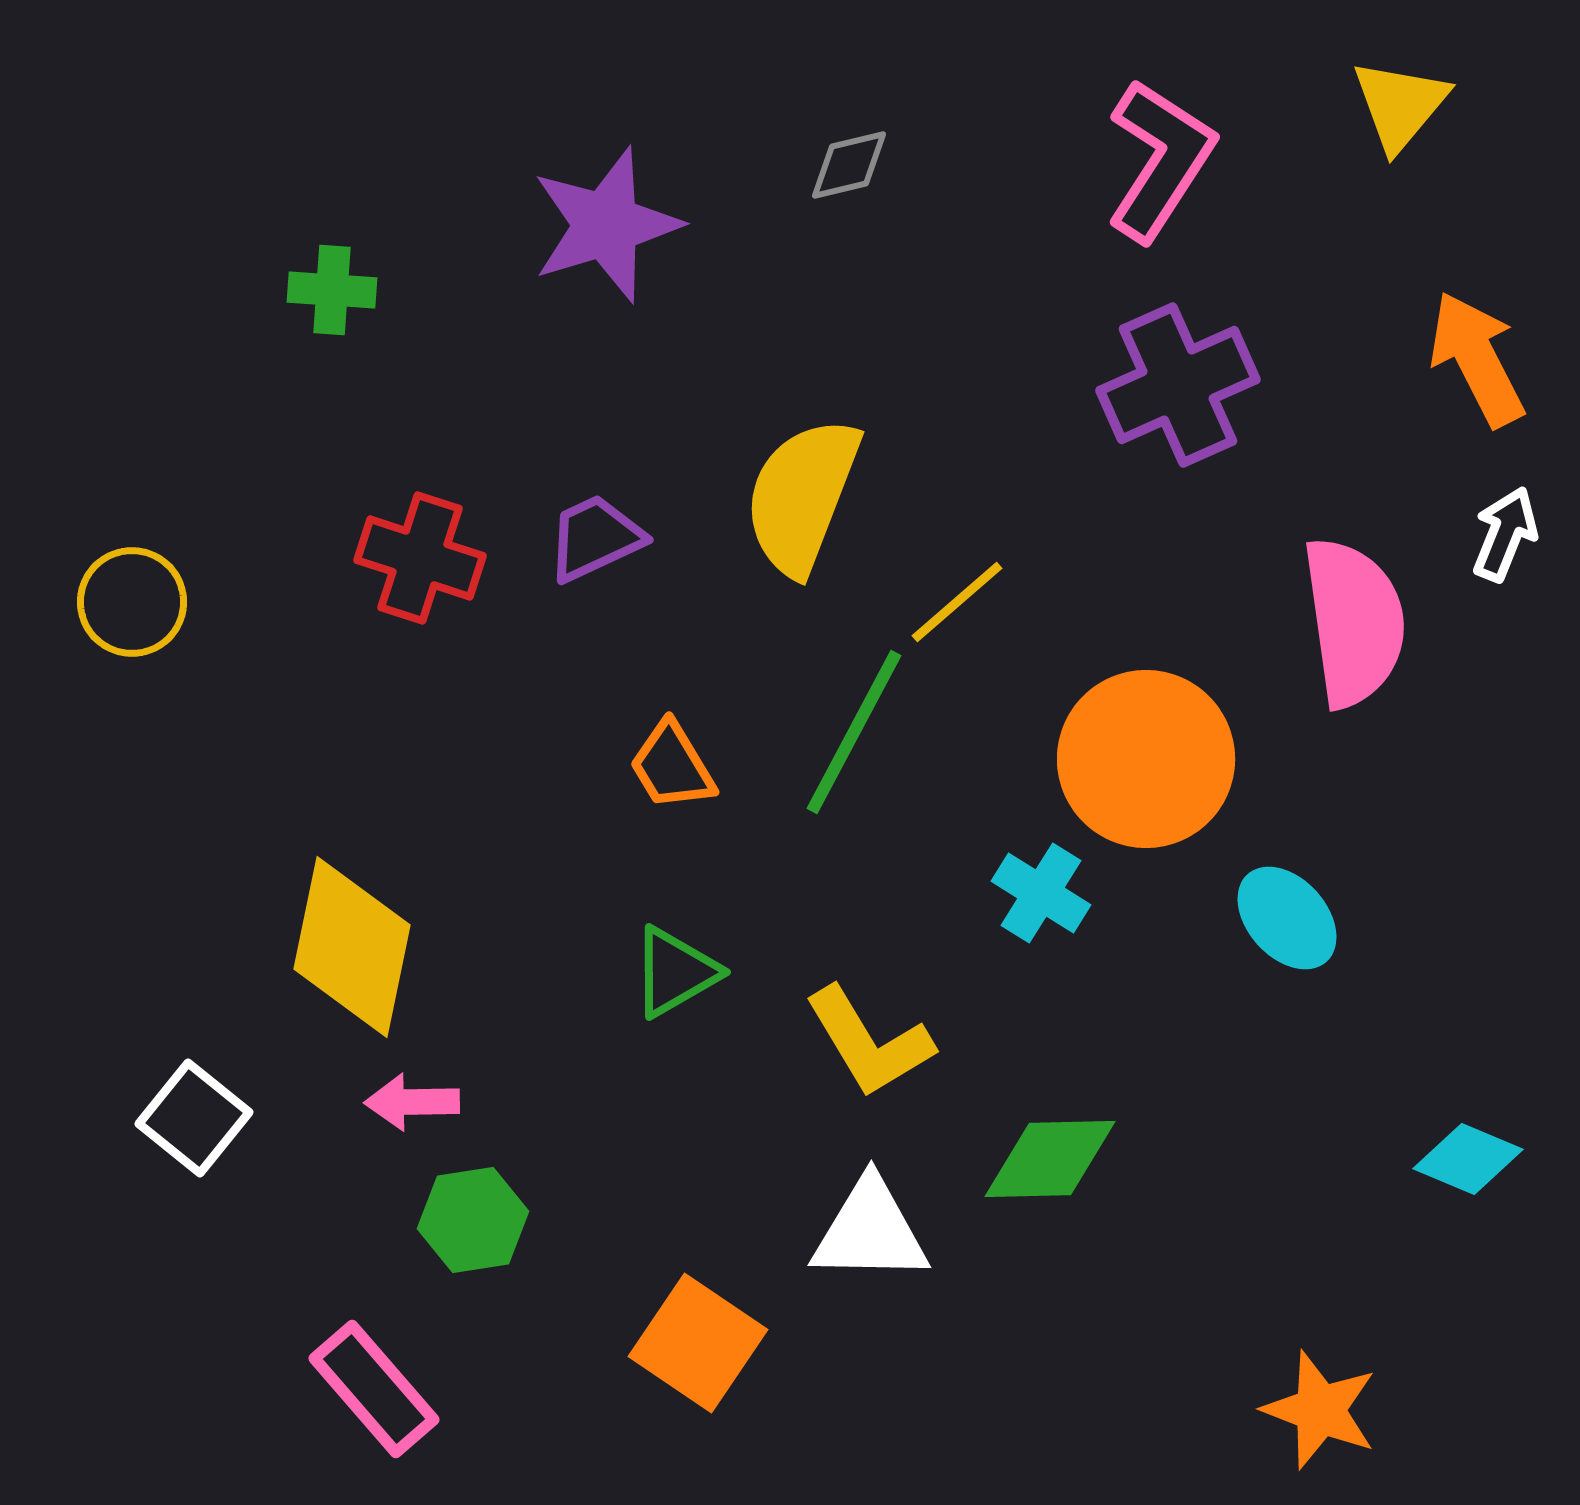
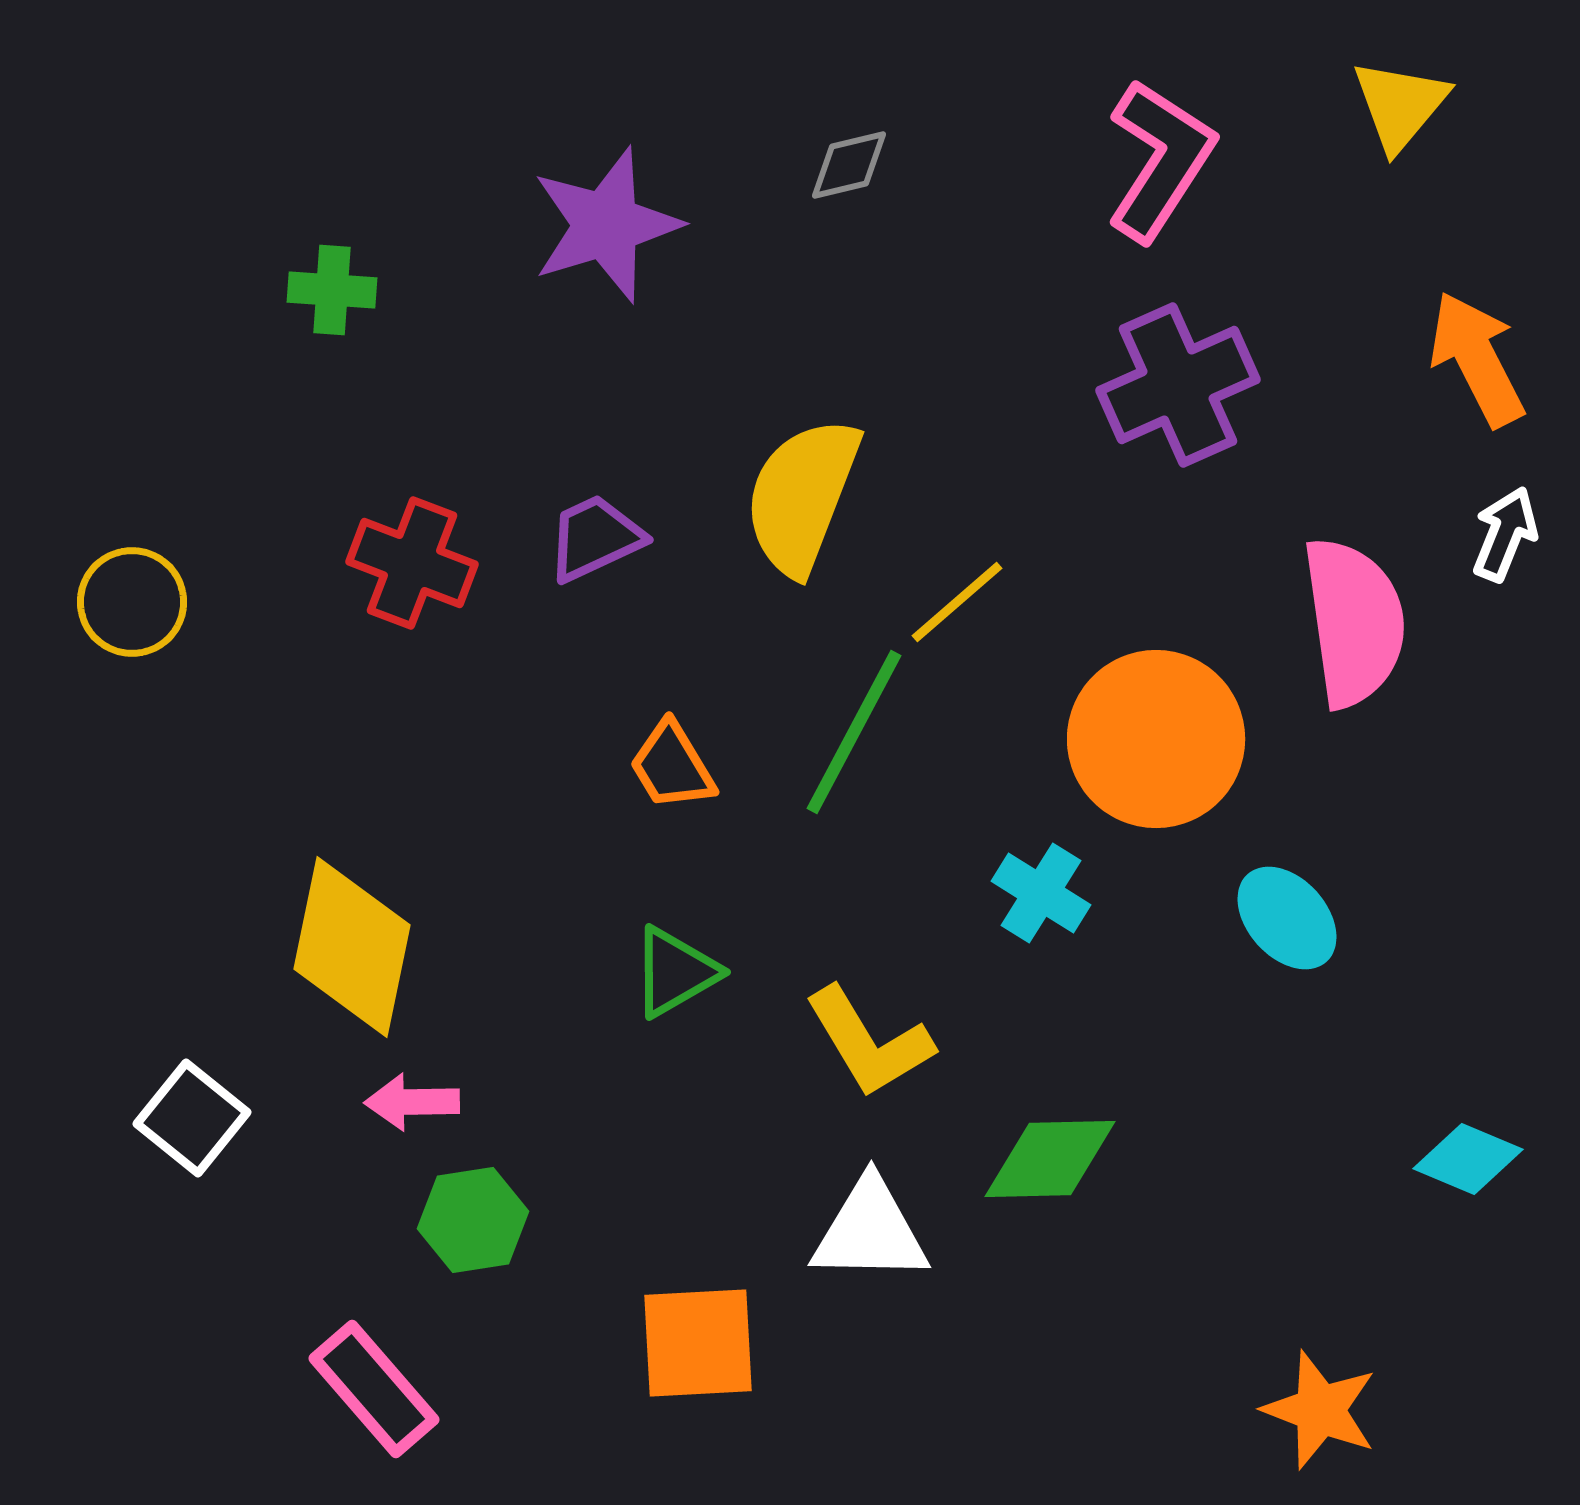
red cross: moved 8 px left, 5 px down; rotated 3 degrees clockwise
orange circle: moved 10 px right, 20 px up
white square: moved 2 px left
orange square: rotated 37 degrees counterclockwise
